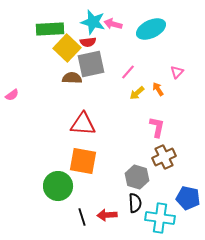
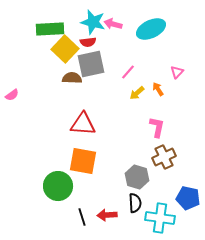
yellow square: moved 2 px left, 1 px down
